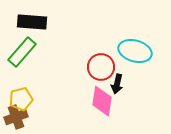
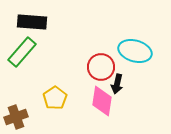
yellow pentagon: moved 34 px right, 1 px up; rotated 20 degrees counterclockwise
